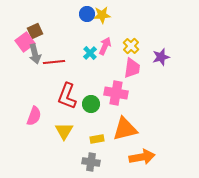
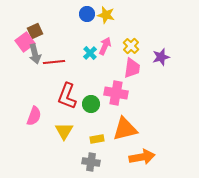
yellow star: moved 4 px right; rotated 18 degrees clockwise
